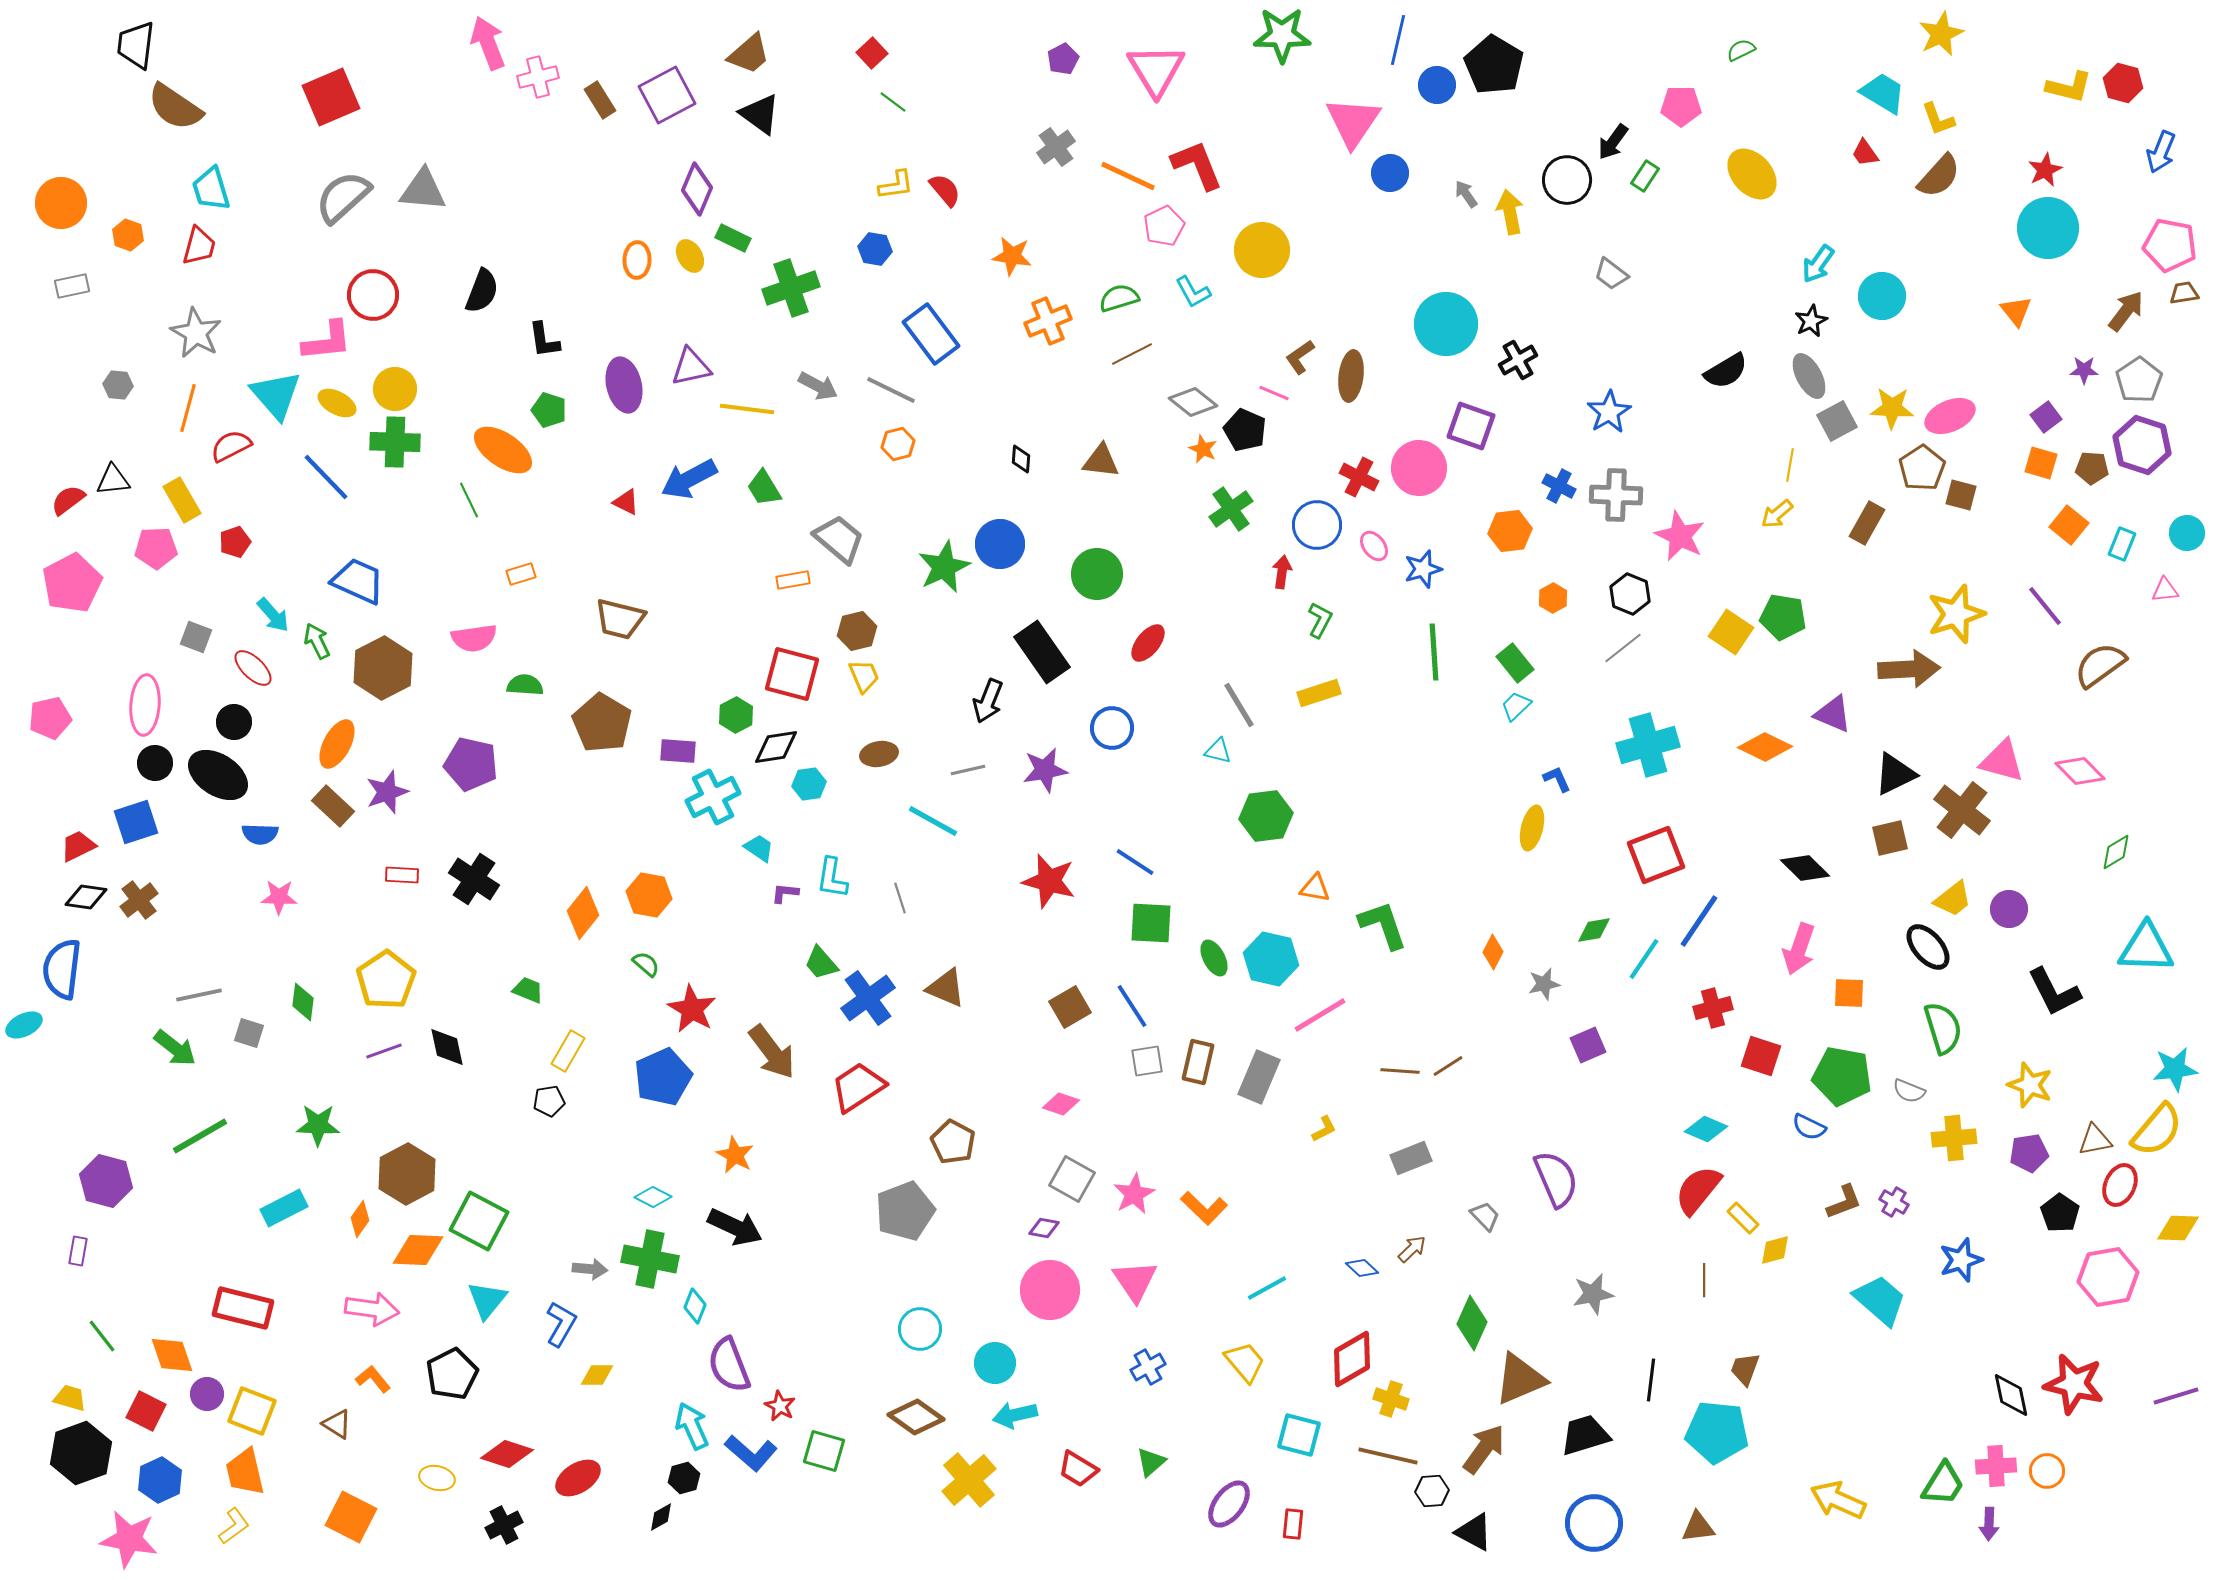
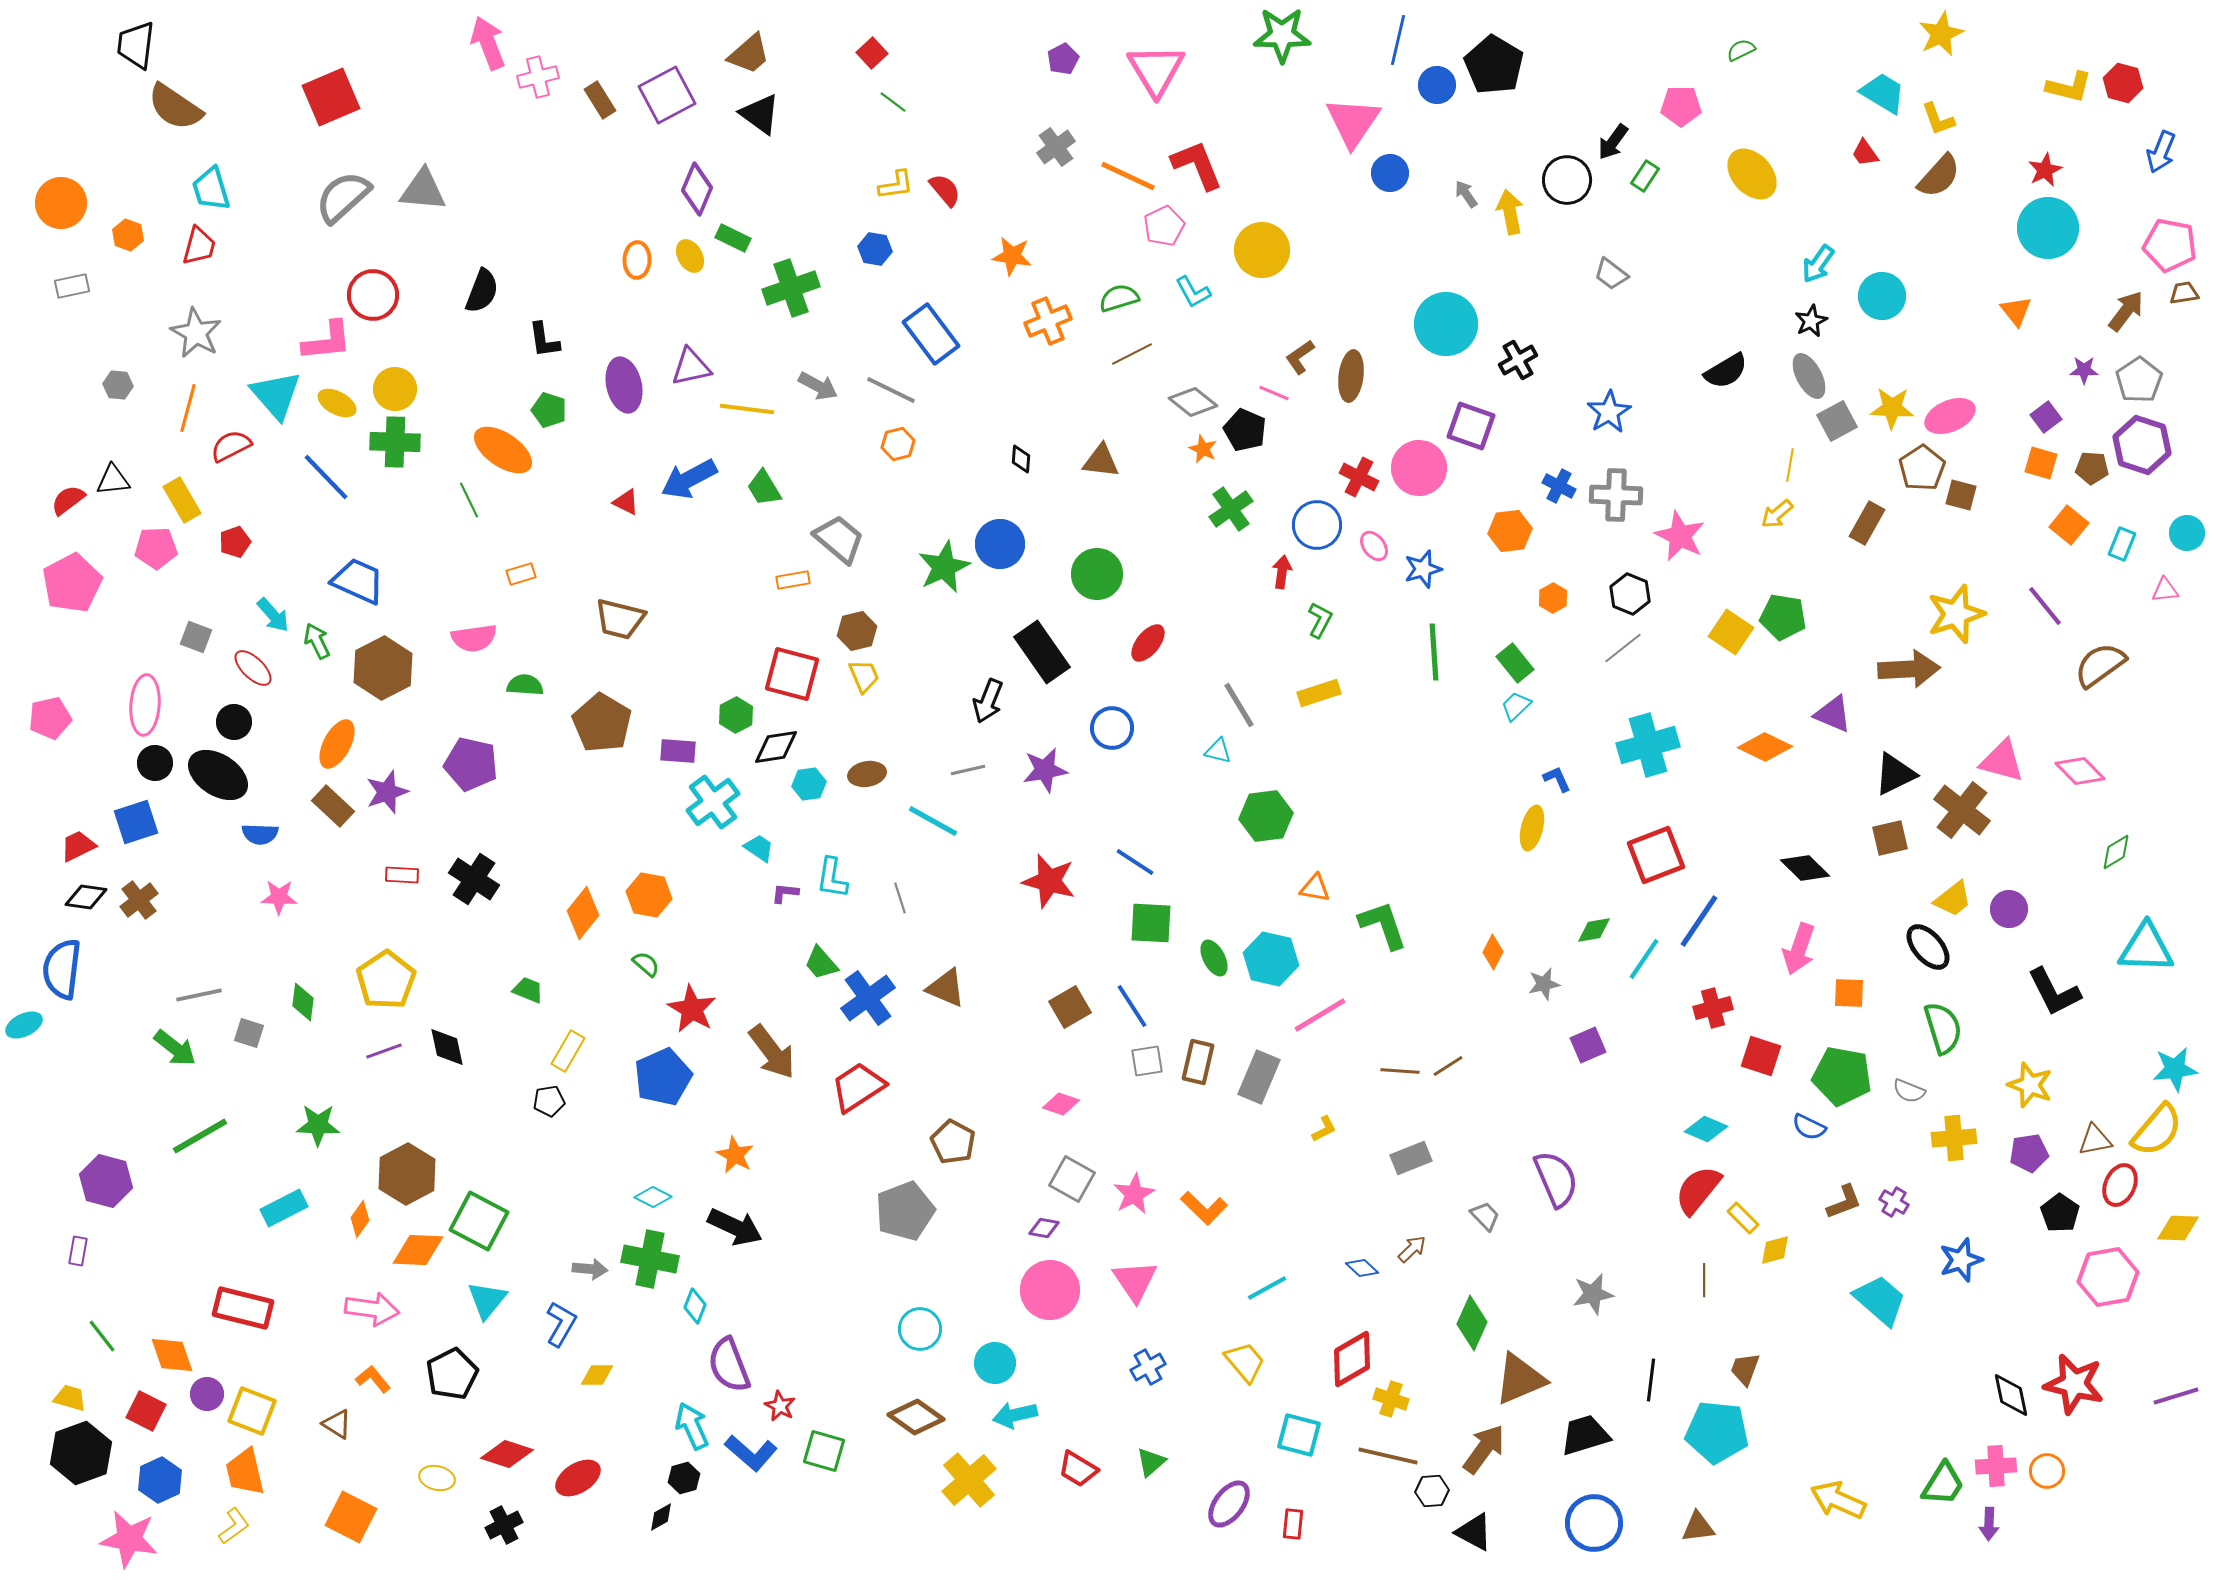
brown ellipse at (879, 754): moved 12 px left, 20 px down
cyan cross at (713, 797): moved 5 px down; rotated 10 degrees counterclockwise
